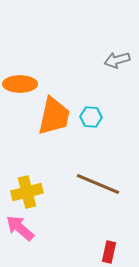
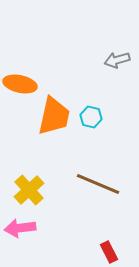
orange ellipse: rotated 12 degrees clockwise
cyan hexagon: rotated 10 degrees clockwise
yellow cross: moved 2 px right, 2 px up; rotated 28 degrees counterclockwise
pink arrow: rotated 48 degrees counterclockwise
red rectangle: rotated 40 degrees counterclockwise
